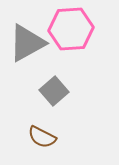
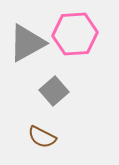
pink hexagon: moved 4 px right, 5 px down
